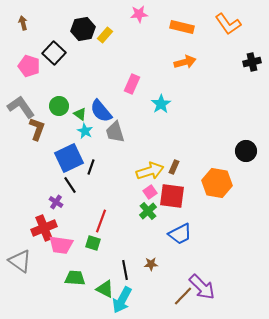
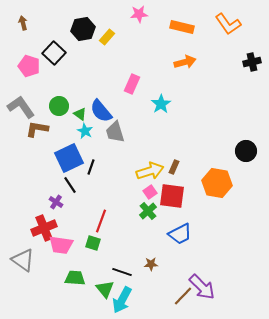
yellow rectangle at (105, 35): moved 2 px right, 2 px down
brown L-shape at (37, 129): rotated 100 degrees counterclockwise
gray triangle at (20, 261): moved 3 px right, 1 px up
black line at (125, 270): moved 3 px left, 2 px down; rotated 60 degrees counterclockwise
green triangle at (105, 289): rotated 24 degrees clockwise
